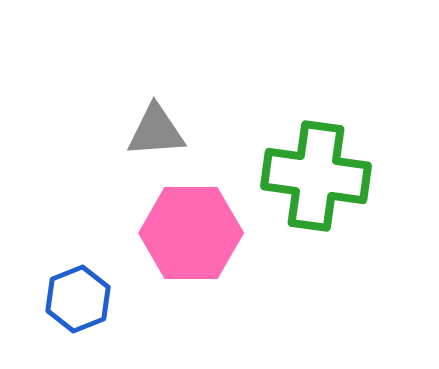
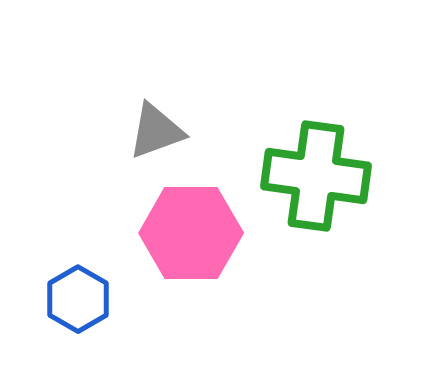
gray triangle: rotated 16 degrees counterclockwise
blue hexagon: rotated 8 degrees counterclockwise
